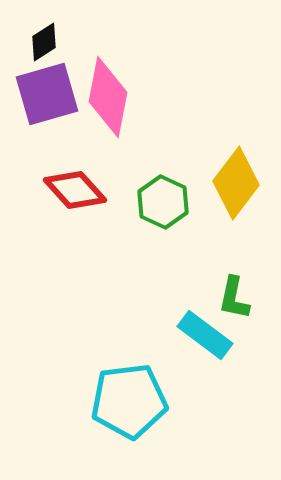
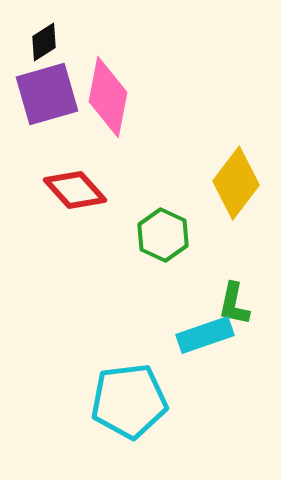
green hexagon: moved 33 px down
green L-shape: moved 6 px down
cyan rectangle: rotated 56 degrees counterclockwise
